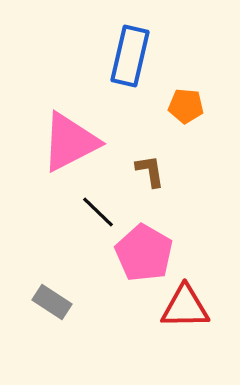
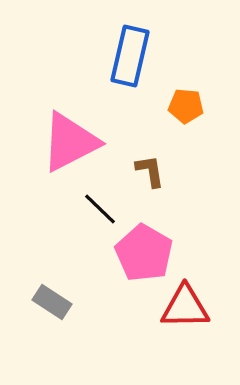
black line: moved 2 px right, 3 px up
